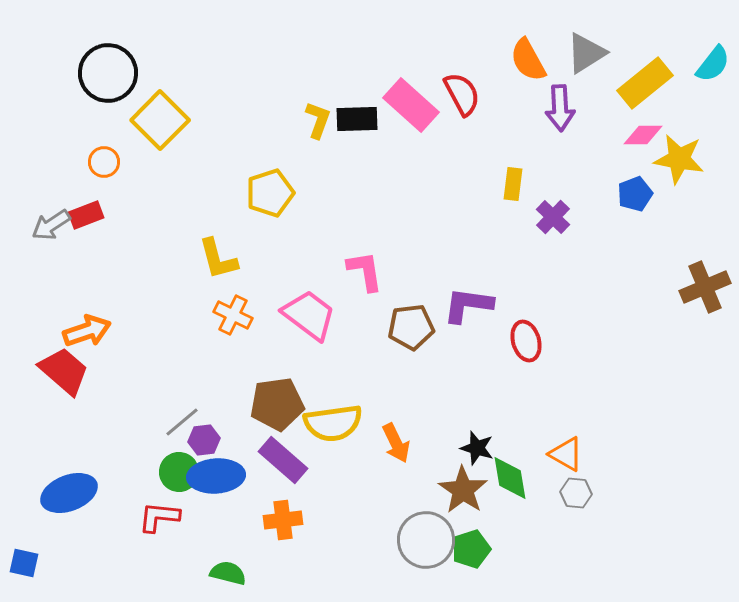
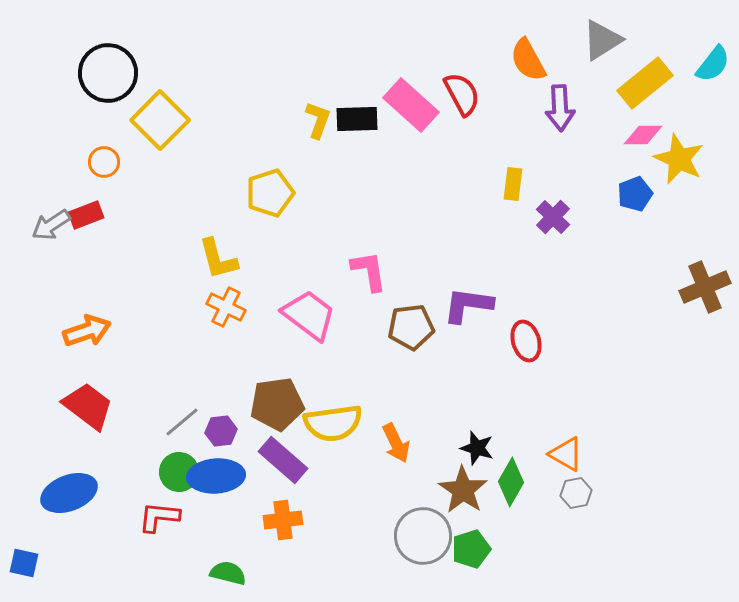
gray triangle at (586, 53): moved 16 px right, 13 px up
yellow star at (679, 159): rotated 15 degrees clockwise
pink L-shape at (365, 271): moved 4 px right
orange cross at (233, 315): moved 7 px left, 8 px up
red trapezoid at (64, 371): moved 24 px right, 35 px down; rotated 4 degrees counterclockwise
purple hexagon at (204, 440): moved 17 px right, 9 px up
green diamond at (510, 478): moved 1 px right, 4 px down; rotated 39 degrees clockwise
gray hexagon at (576, 493): rotated 16 degrees counterclockwise
gray circle at (426, 540): moved 3 px left, 4 px up
